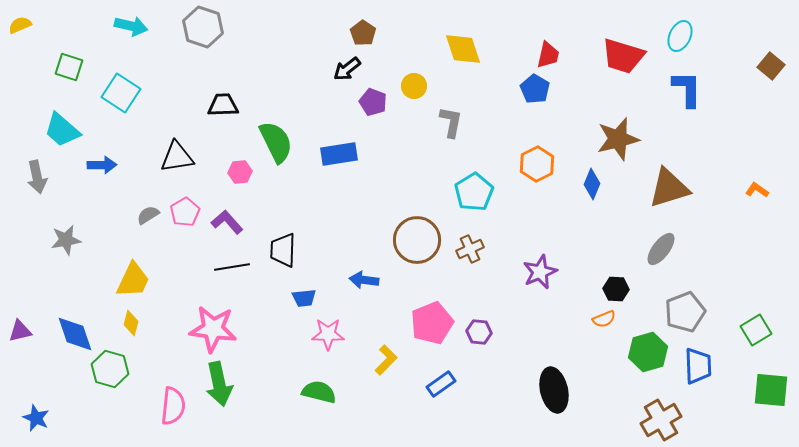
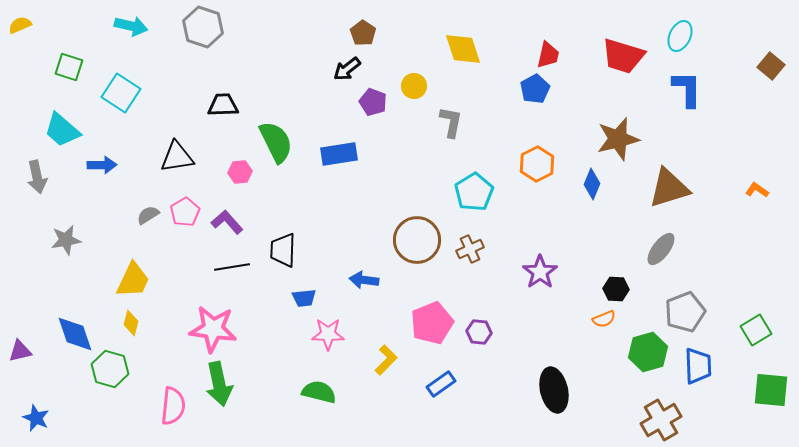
blue pentagon at (535, 89): rotated 12 degrees clockwise
purple star at (540, 272): rotated 12 degrees counterclockwise
purple triangle at (20, 331): moved 20 px down
